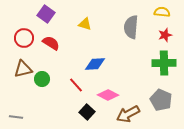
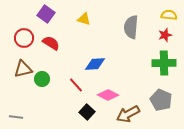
yellow semicircle: moved 7 px right, 3 px down
yellow triangle: moved 1 px left, 5 px up
